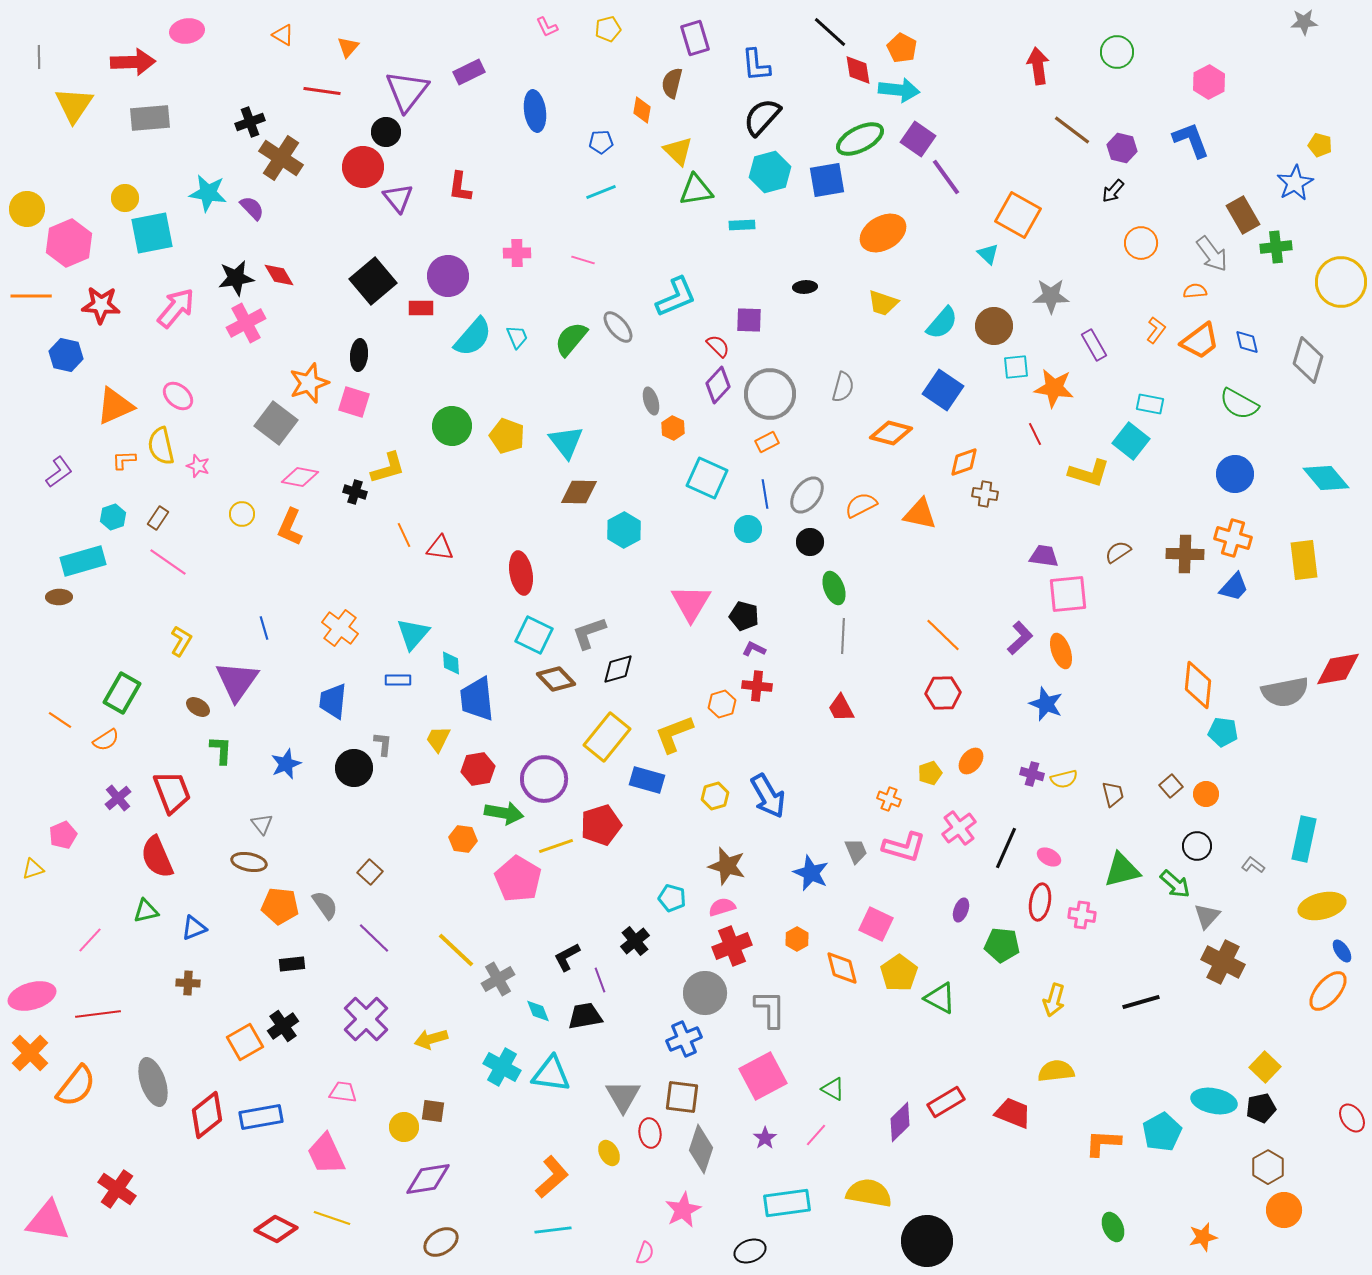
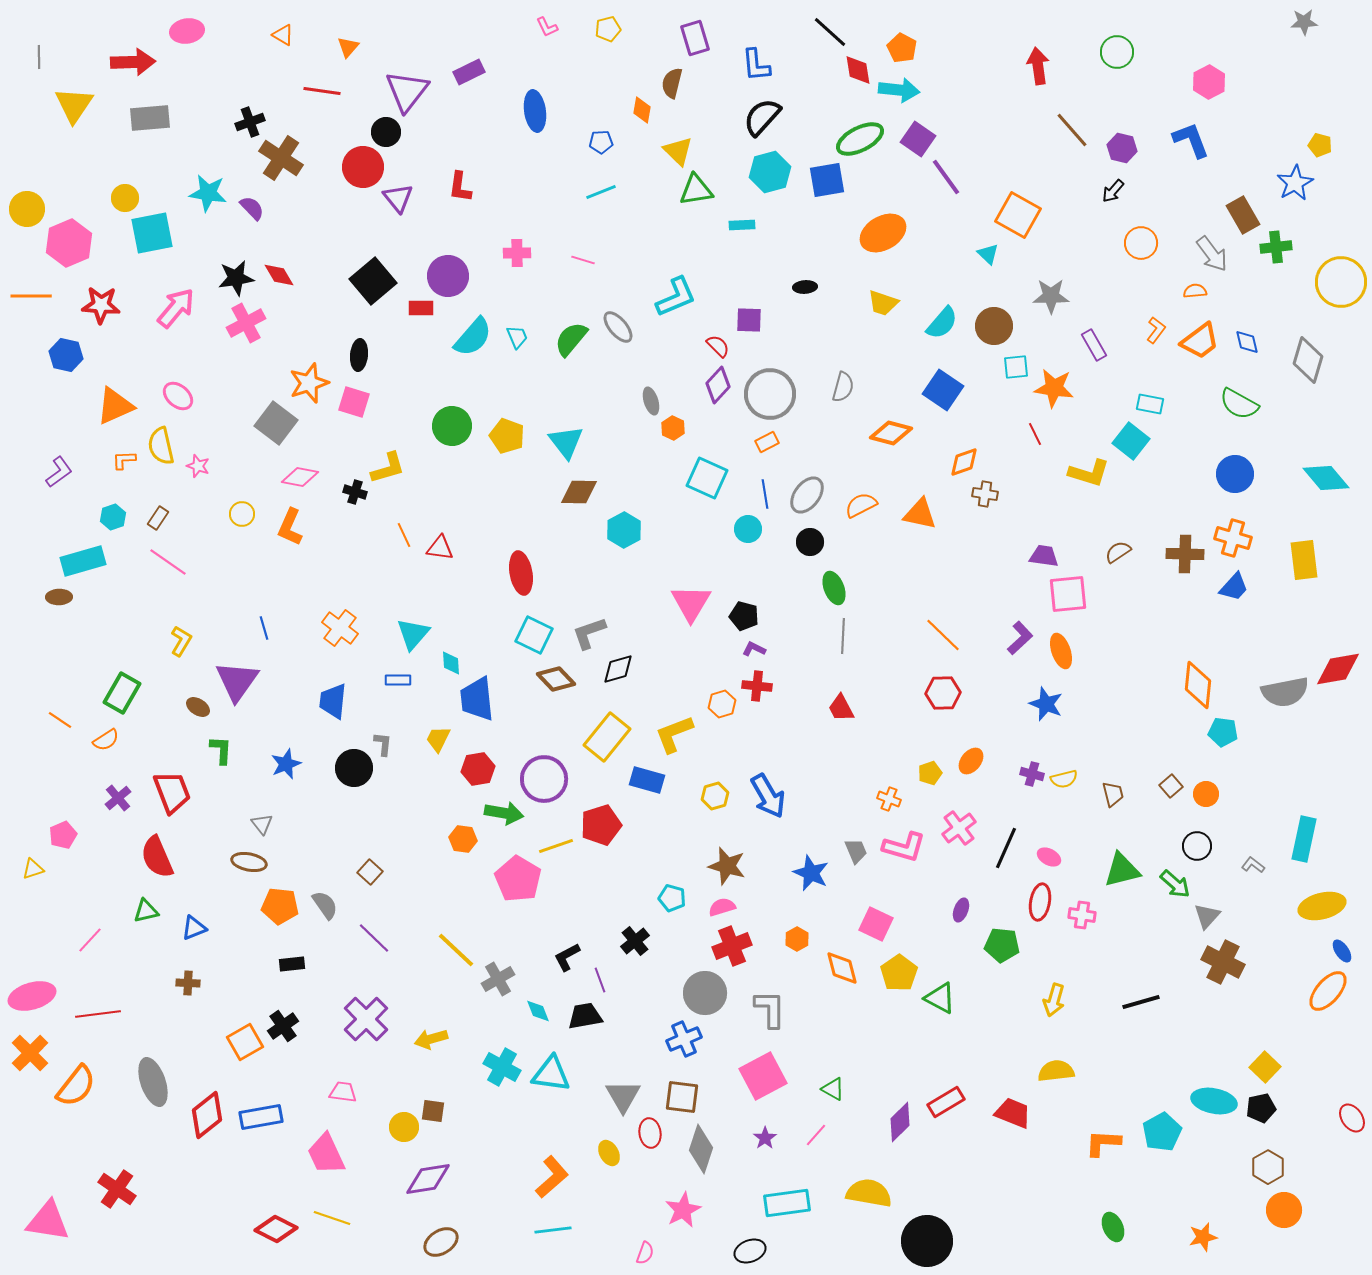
brown line at (1072, 130): rotated 12 degrees clockwise
